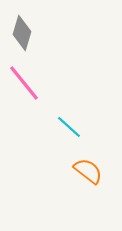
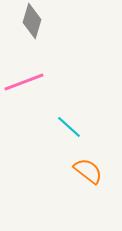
gray diamond: moved 10 px right, 12 px up
pink line: moved 1 px up; rotated 72 degrees counterclockwise
